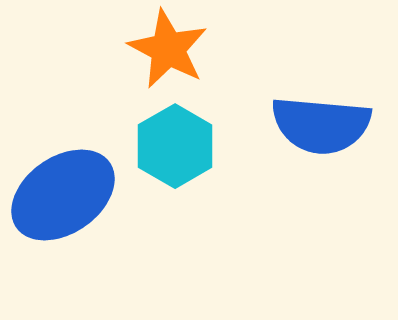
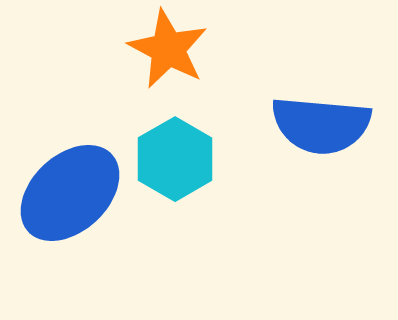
cyan hexagon: moved 13 px down
blue ellipse: moved 7 px right, 2 px up; rotated 8 degrees counterclockwise
